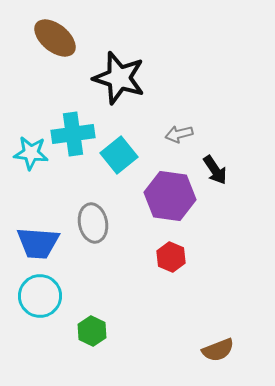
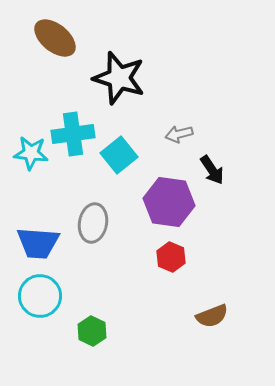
black arrow: moved 3 px left
purple hexagon: moved 1 px left, 6 px down
gray ellipse: rotated 21 degrees clockwise
brown semicircle: moved 6 px left, 34 px up
